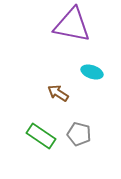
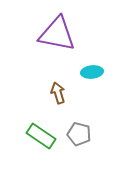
purple triangle: moved 15 px left, 9 px down
cyan ellipse: rotated 25 degrees counterclockwise
brown arrow: rotated 40 degrees clockwise
